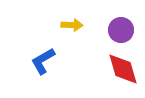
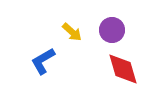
yellow arrow: moved 7 px down; rotated 40 degrees clockwise
purple circle: moved 9 px left
